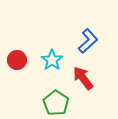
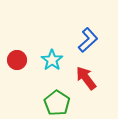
blue L-shape: moved 1 px up
red arrow: moved 3 px right
green pentagon: moved 1 px right
